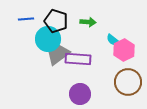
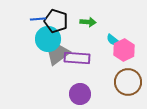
blue line: moved 12 px right
purple rectangle: moved 1 px left, 1 px up
